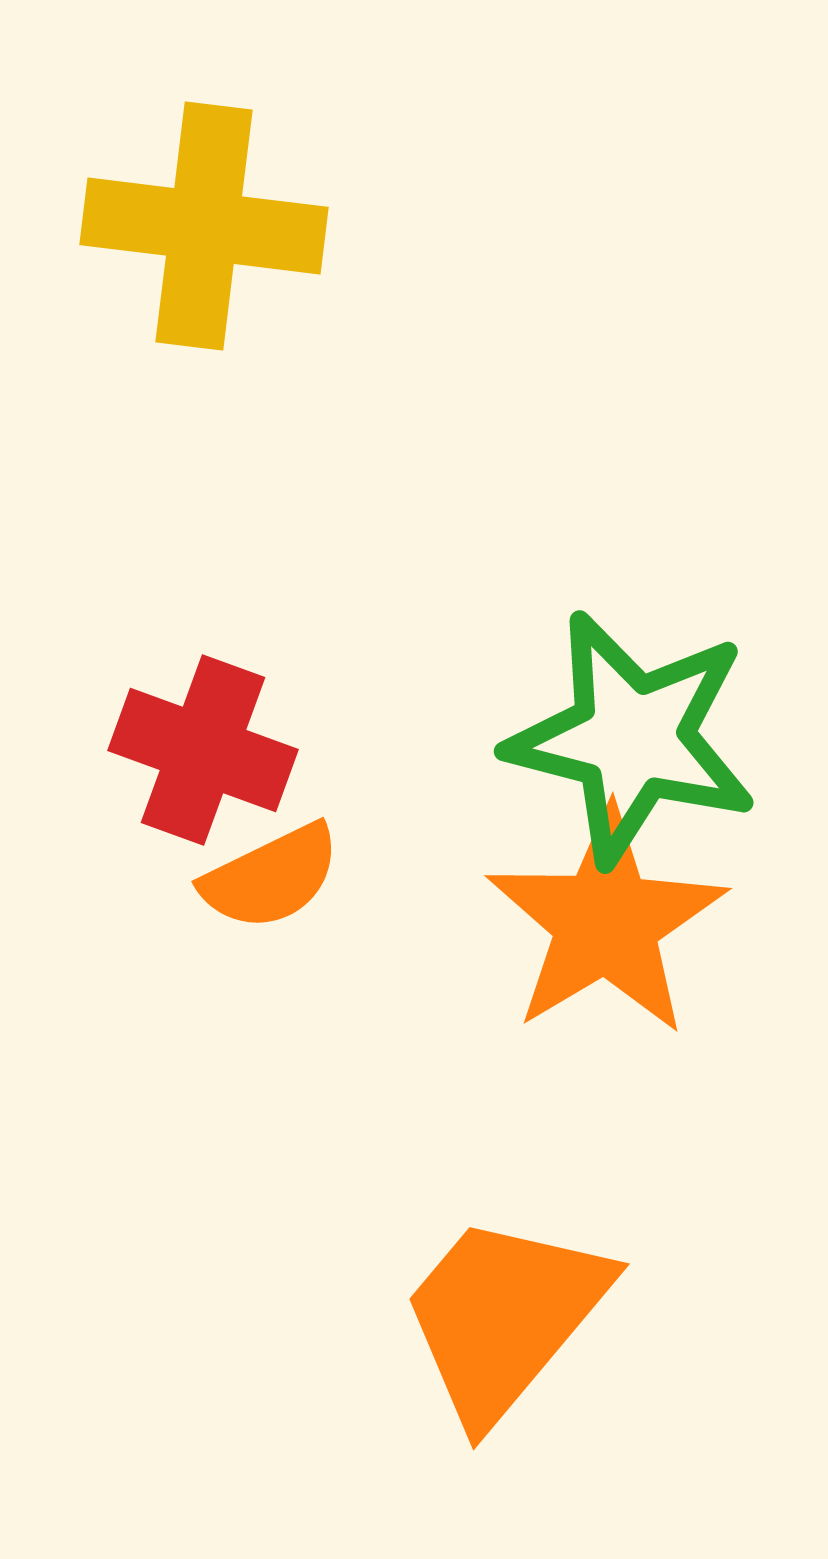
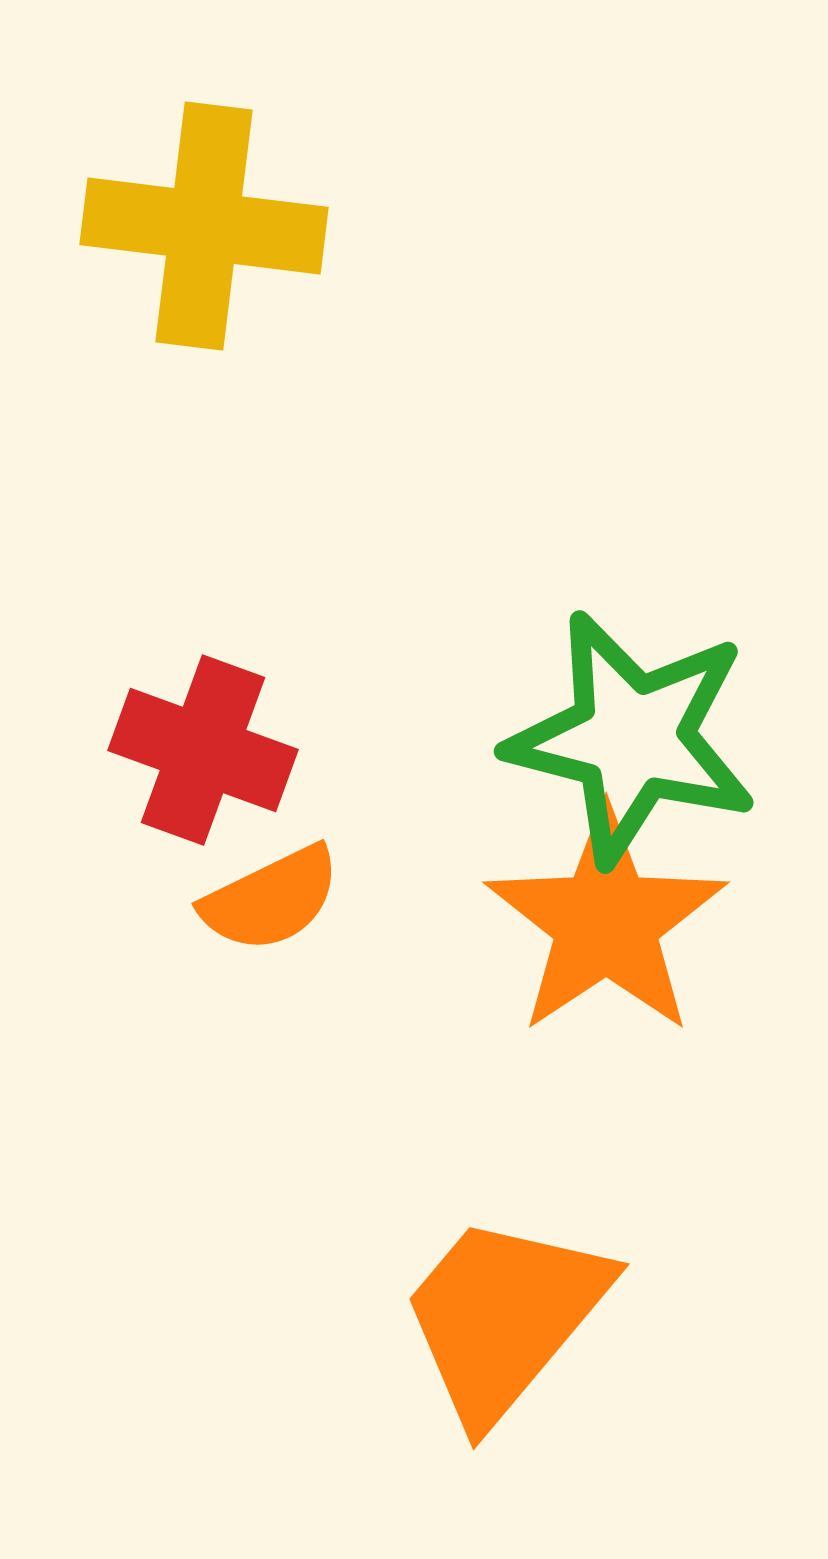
orange semicircle: moved 22 px down
orange star: rotated 3 degrees counterclockwise
